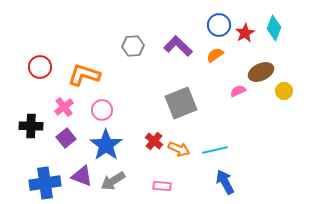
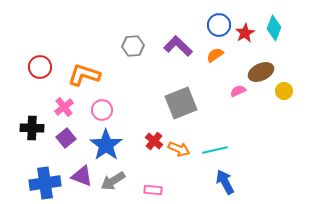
black cross: moved 1 px right, 2 px down
pink rectangle: moved 9 px left, 4 px down
